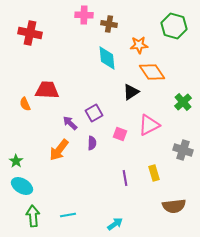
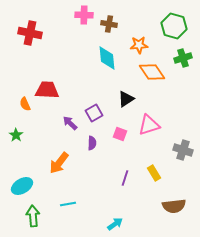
black triangle: moved 5 px left, 7 px down
green cross: moved 44 px up; rotated 24 degrees clockwise
pink triangle: rotated 10 degrees clockwise
orange arrow: moved 13 px down
green star: moved 26 px up
yellow rectangle: rotated 14 degrees counterclockwise
purple line: rotated 28 degrees clockwise
cyan ellipse: rotated 60 degrees counterclockwise
cyan line: moved 11 px up
